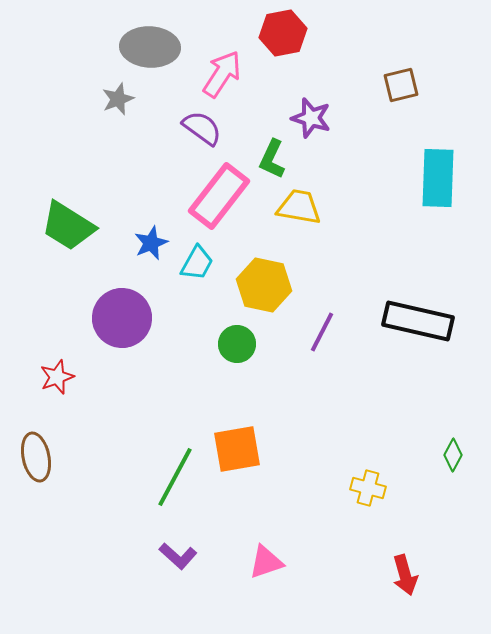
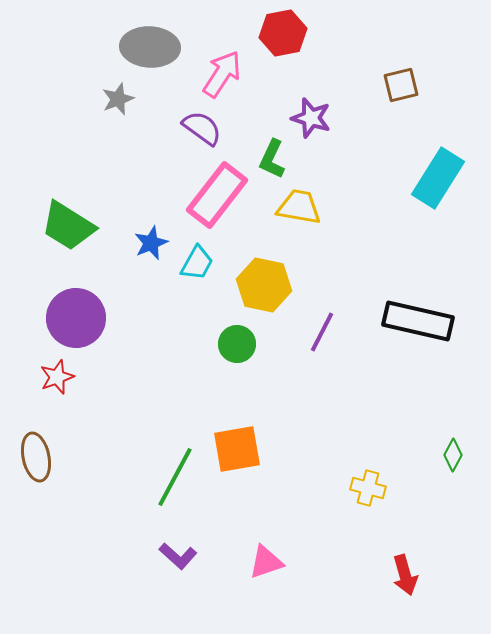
cyan rectangle: rotated 30 degrees clockwise
pink rectangle: moved 2 px left, 1 px up
purple circle: moved 46 px left
